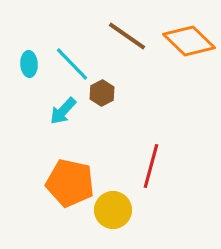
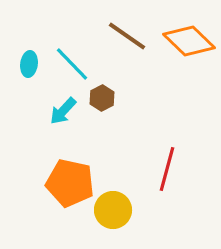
cyan ellipse: rotated 10 degrees clockwise
brown hexagon: moved 5 px down
red line: moved 16 px right, 3 px down
